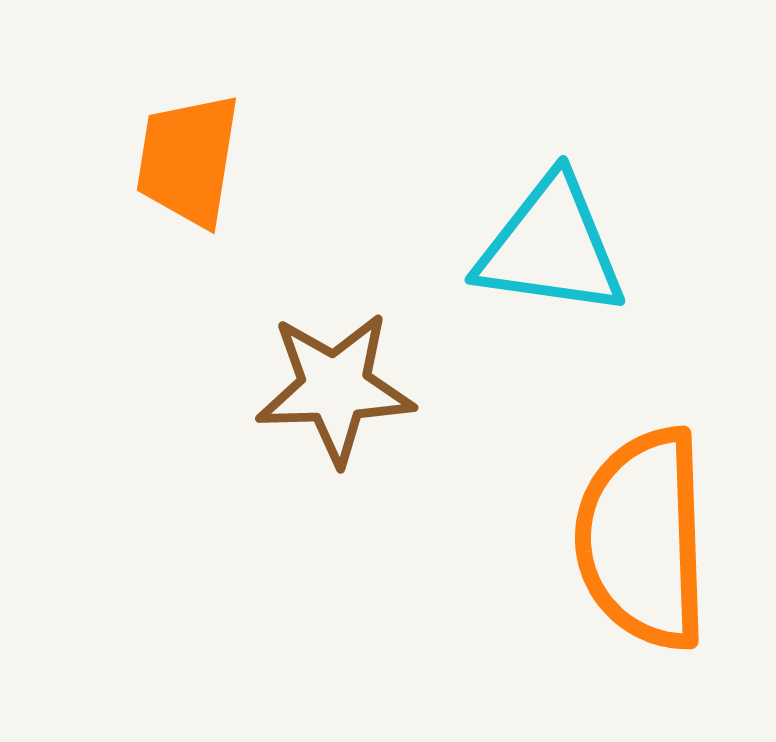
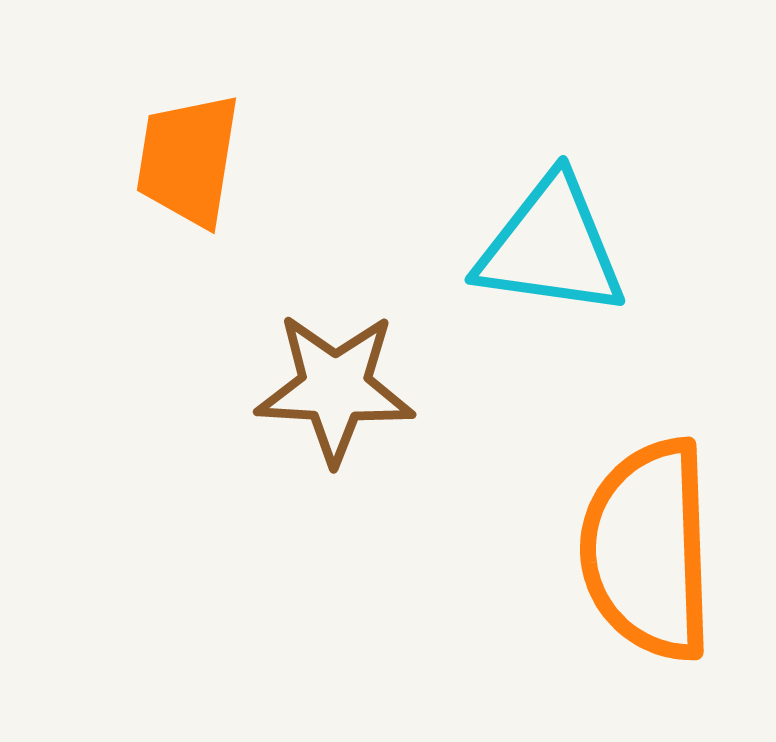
brown star: rotated 5 degrees clockwise
orange semicircle: moved 5 px right, 11 px down
